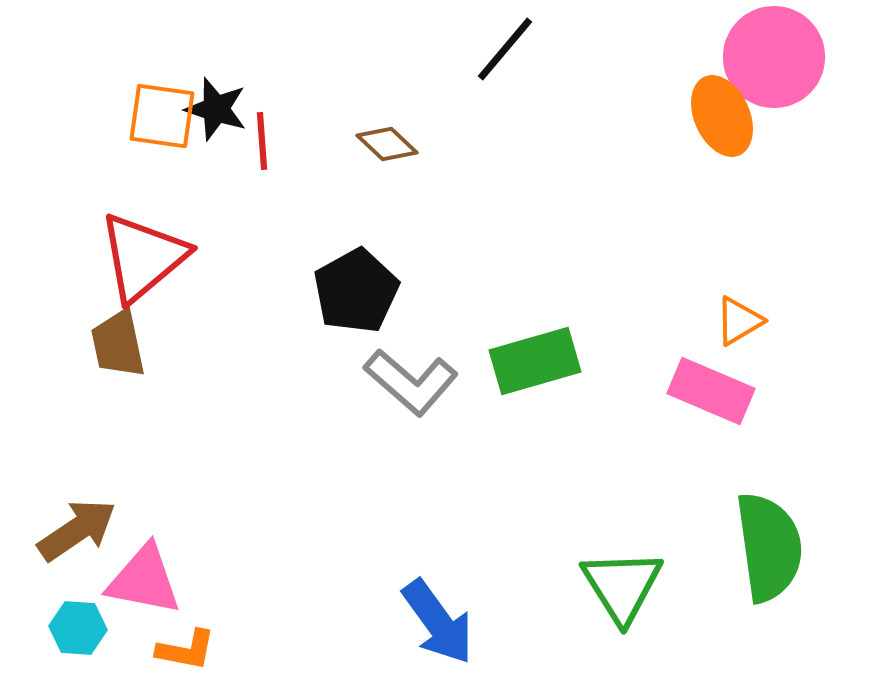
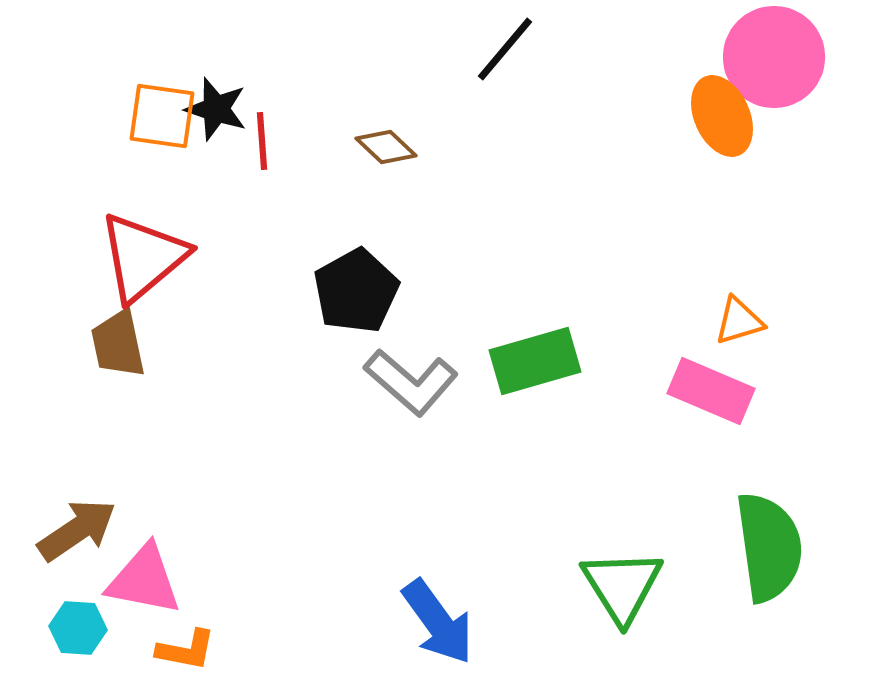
brown diamond: moved 1 px left, 3 px down
orange triangle: rotated 14 degrees clockwise
